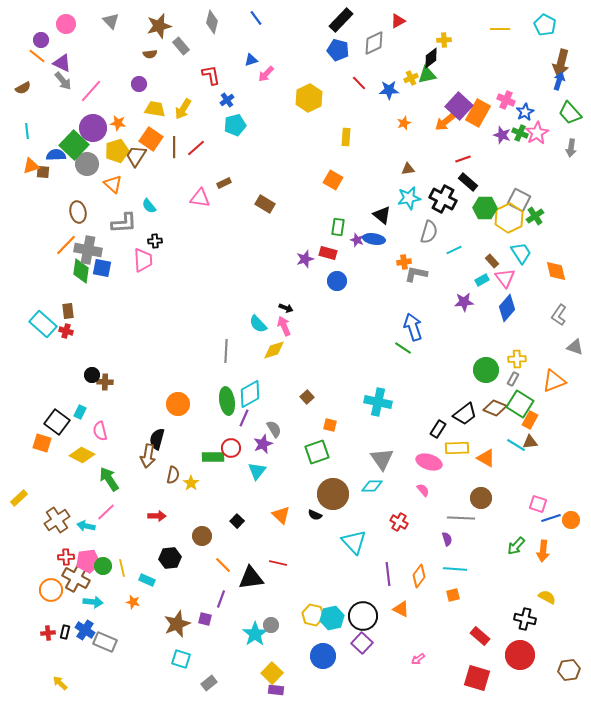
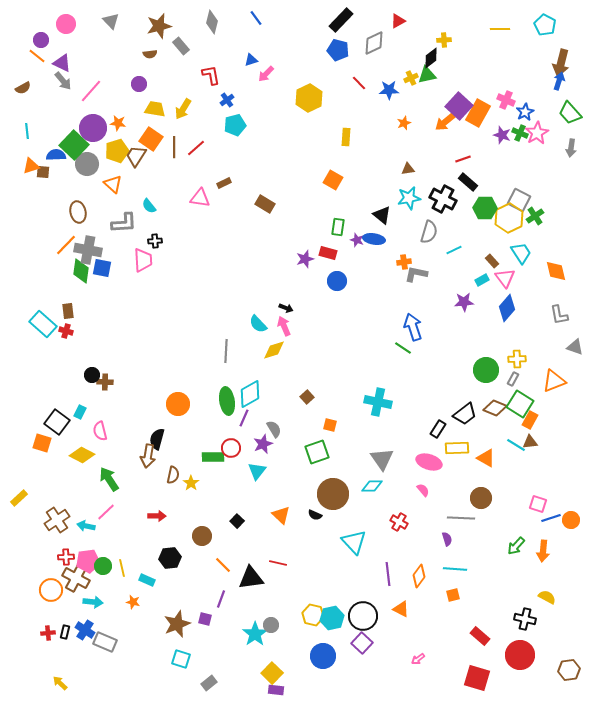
gray L-shape at (559, 315): rotated 45 degrees counterclockwise
